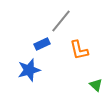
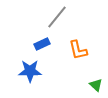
gray line: moved 4 px left, 4 px up
orange L-shape: moved 1 px left
blue star: moved 1 px right, 1 px down; rotated 15 degrees clockwise
